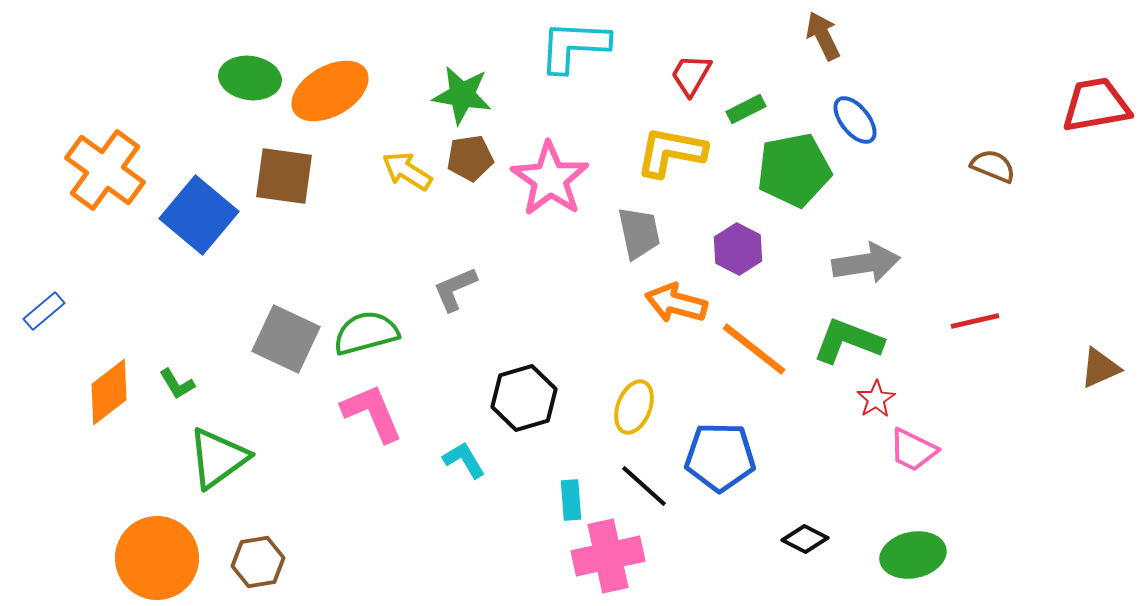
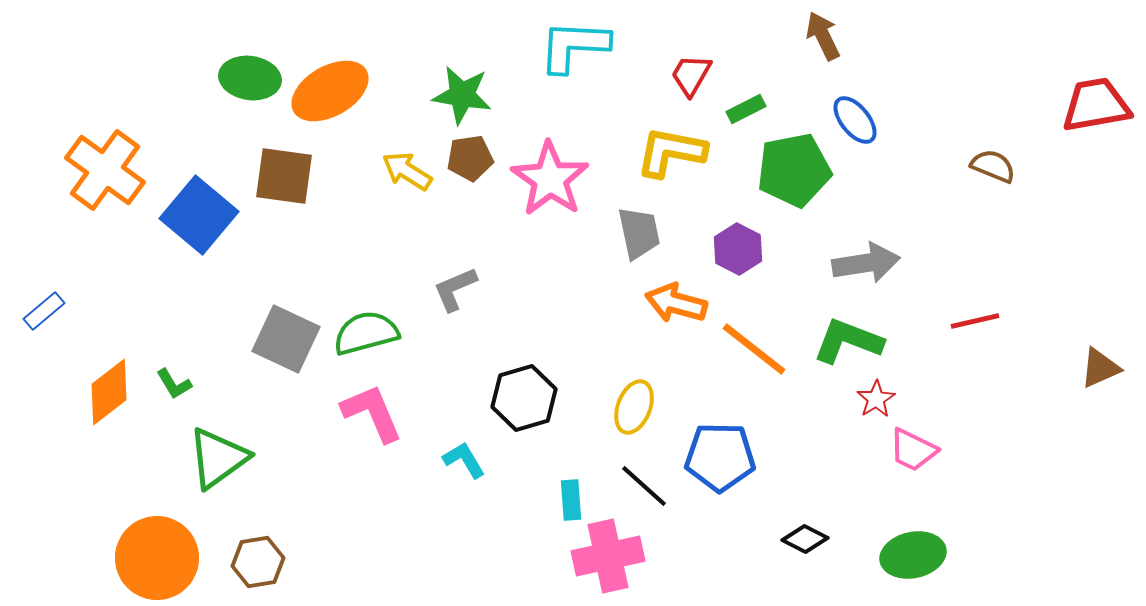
green L-shape at (177, 384): moved 3 px left
